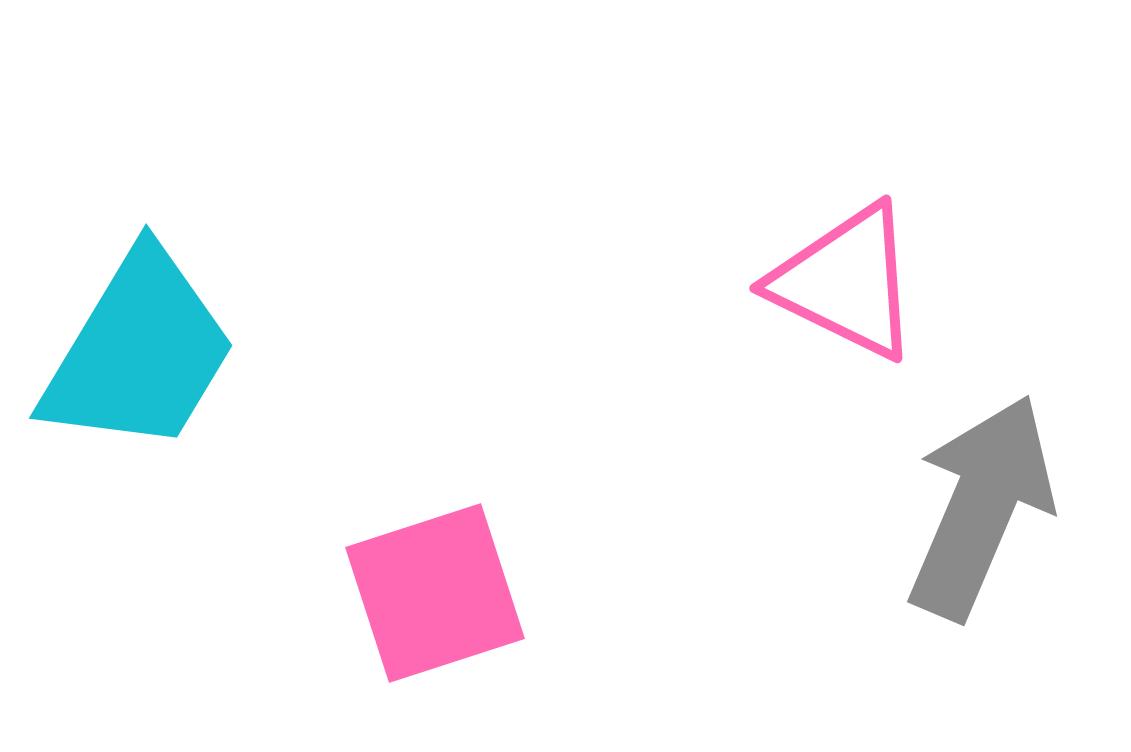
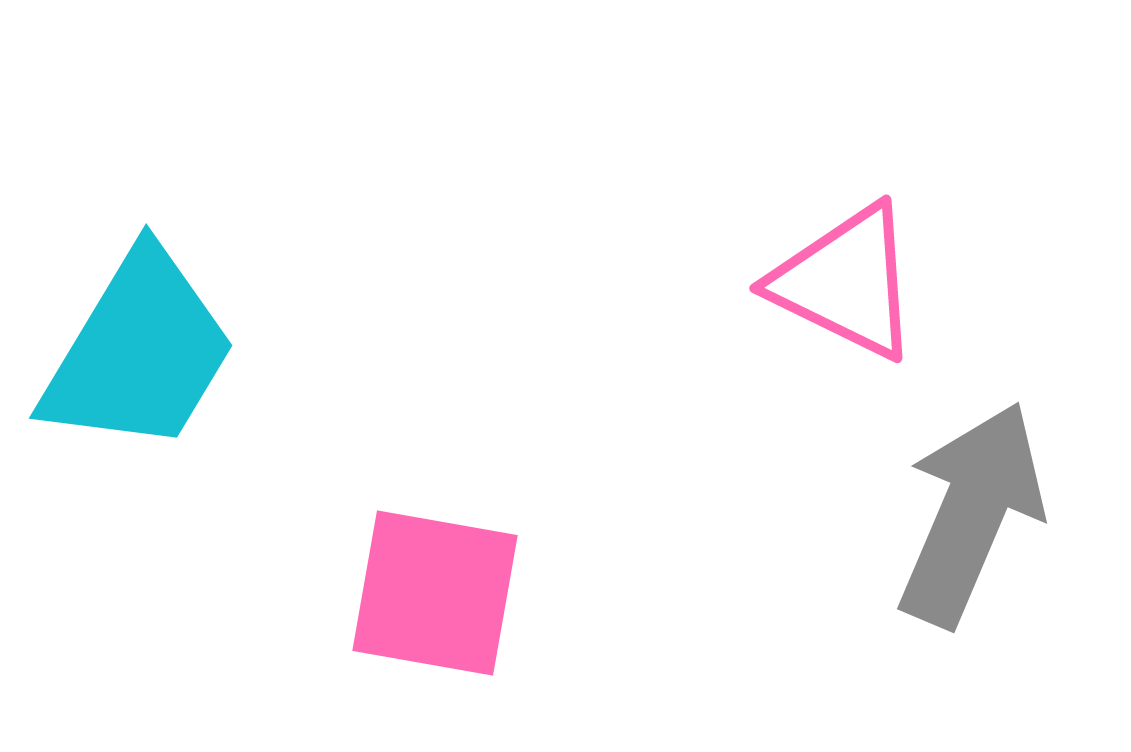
gray arrow: moved 10 px left, 7 px down
pink square: rotated 28 degrees clockwise
